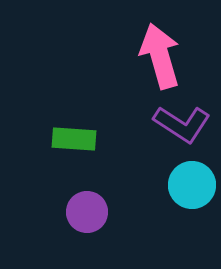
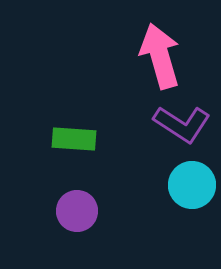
purple circle: moved 10 px left, 1 px up
